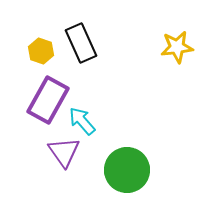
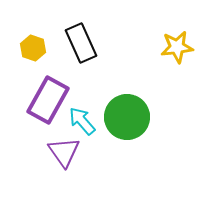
yellow hexagon: moved 8 px left, 3 px up
green circle: moved 53 px up
